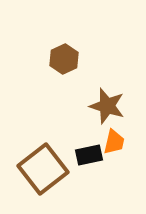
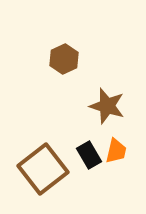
orange trapezoid: moved 2 px right, 9 px down
black rectangle: rotated 72 degrees clockwise
